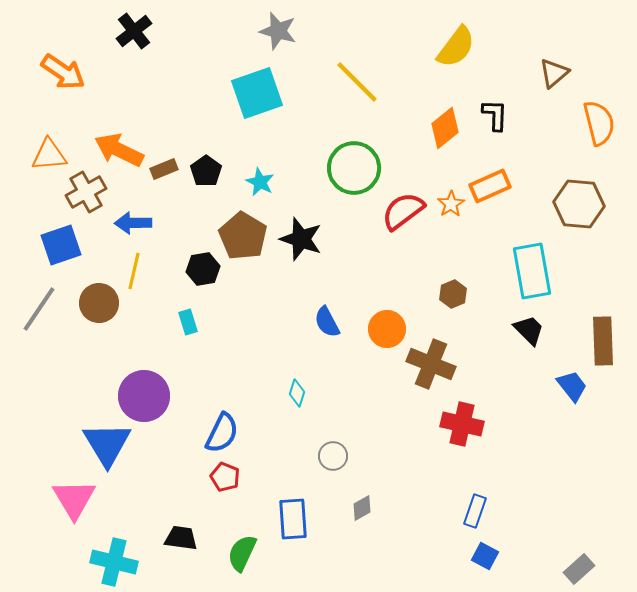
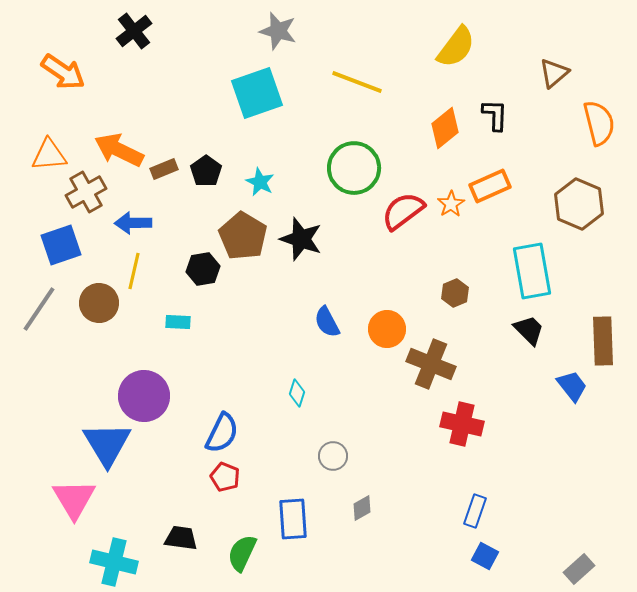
yellow line at (357, 82): rotated 24 degrees counterclockwise
brown hexagon at (579, 204): rotated 18 degrees clockwise
brown hexagon at (453, 294): moved 2 px right, 1 px up
cyan rectangle at (188, 322): moved 10 px left; rotated 70 degrees counterclockwise
